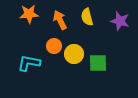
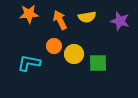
yellow semicircle: rotated 84 degrees counterclockwise
